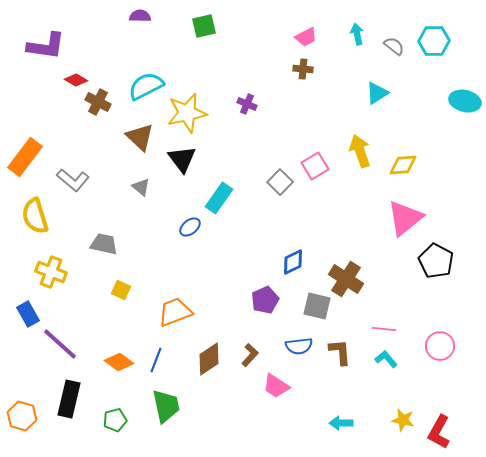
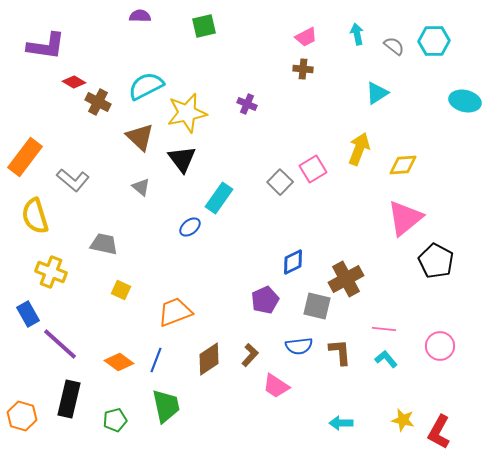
red diamond at (76, 80): moved 2 px left, 2 px down
yellow arrow at (360, 151): moved 1 px left, 2 px up; rotated 40 degrees clockwise
pink square at (315, 166): moved 2 px left, 3 px down
brown cross at (346, 279): rotated 28 degrees clockwise
